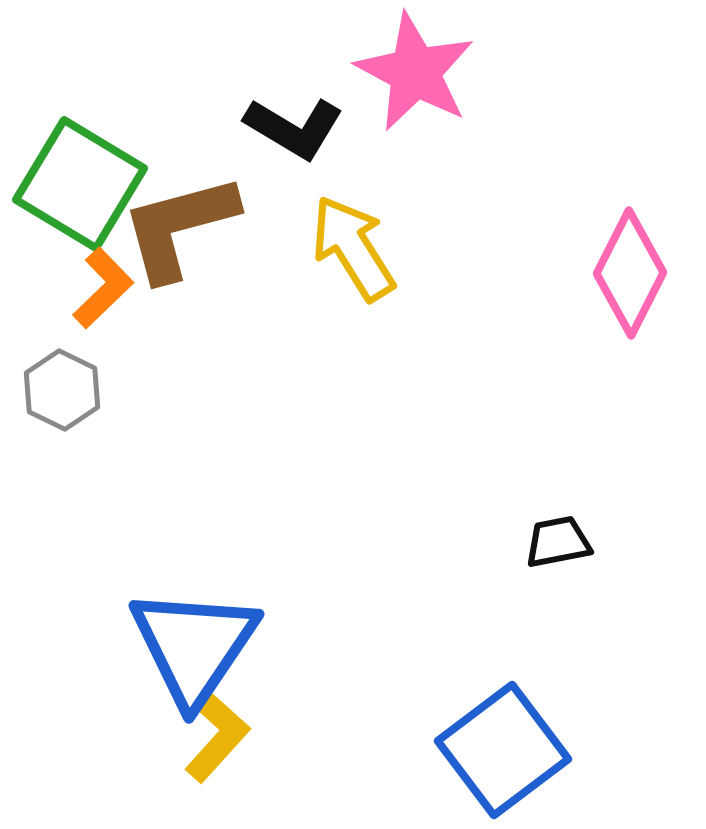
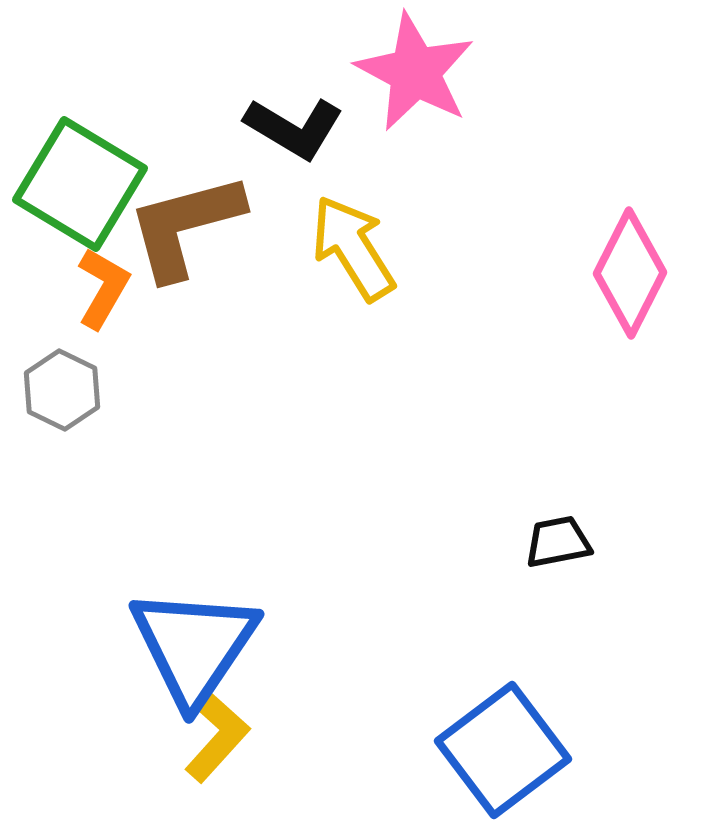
brown L-shape: moved 6 px right, 1 px up
orange L-shape: rotated 16 degrees counterclockwise
